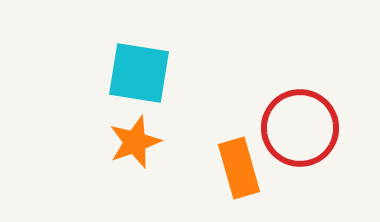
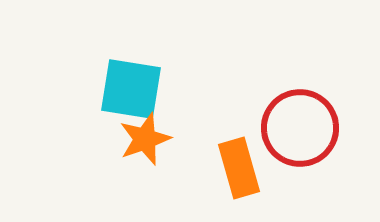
cyan square: moved 8 px left, 16 px down
orange star: moved 10 px right, 3 px up
